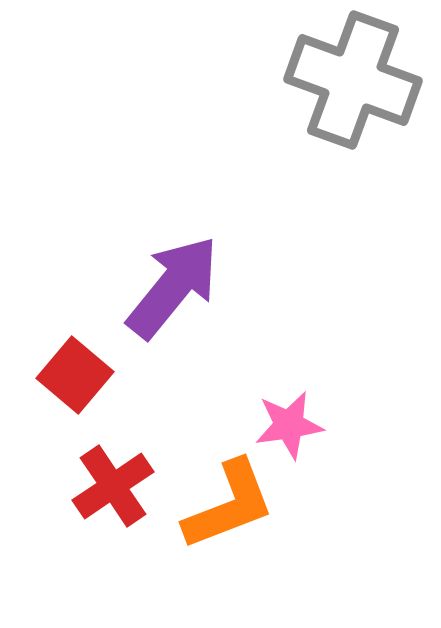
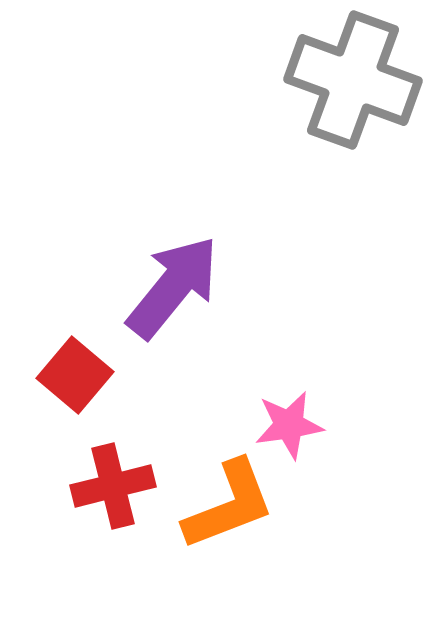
red cross: rotated 20 degrees clockwise
